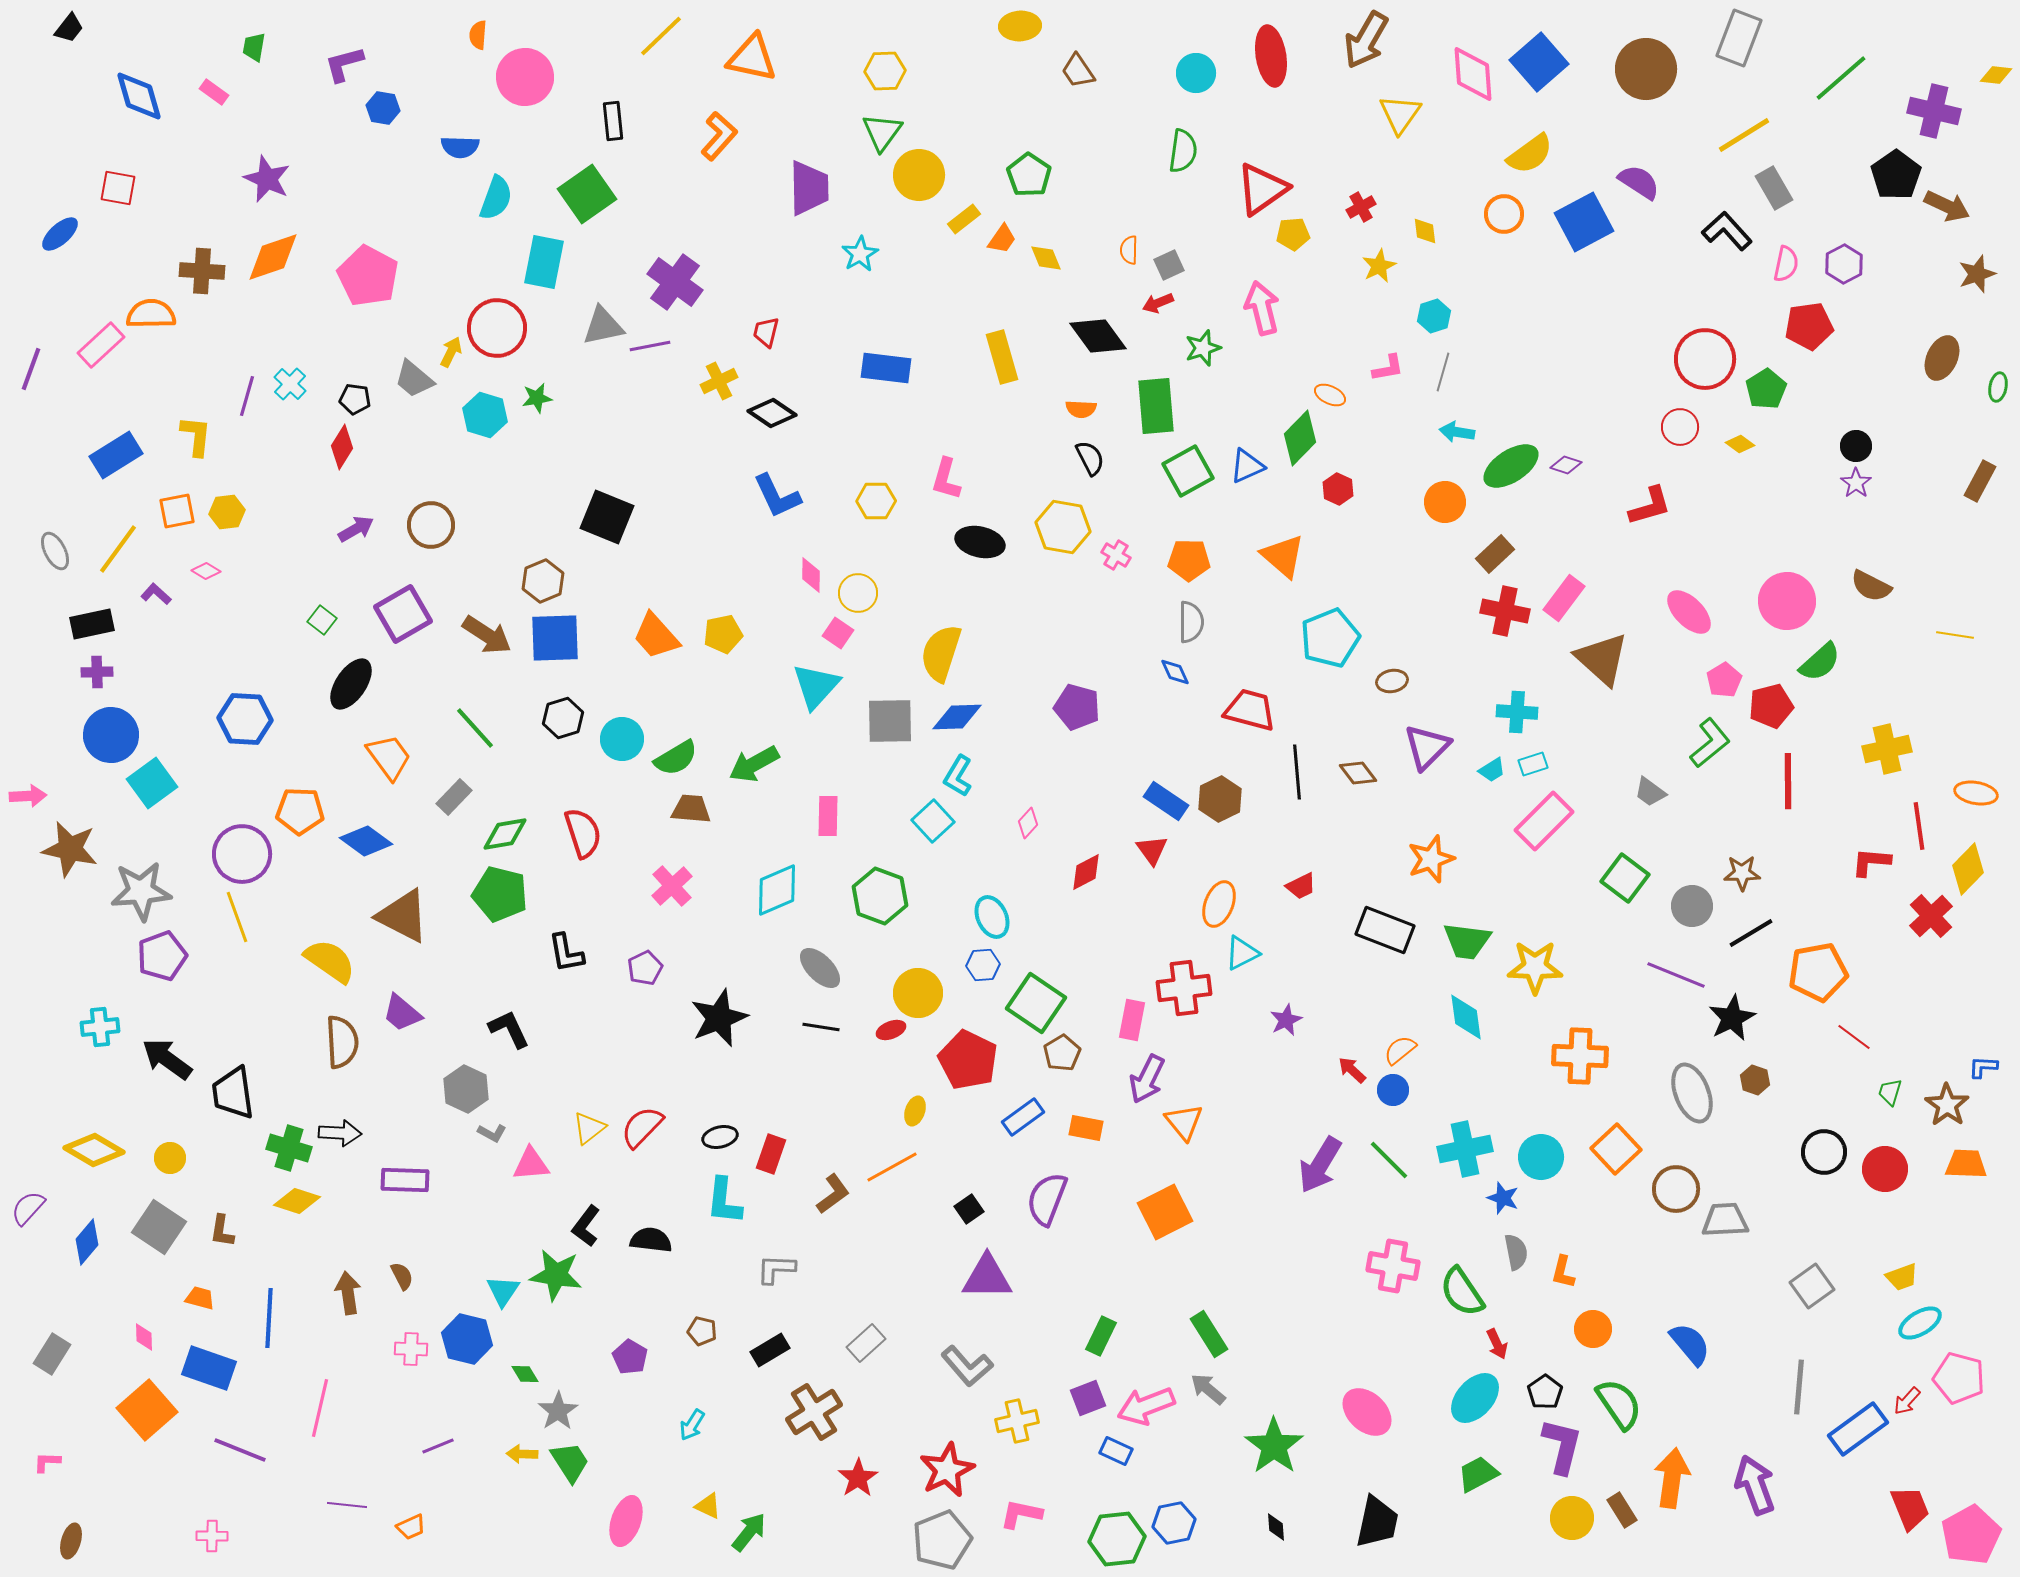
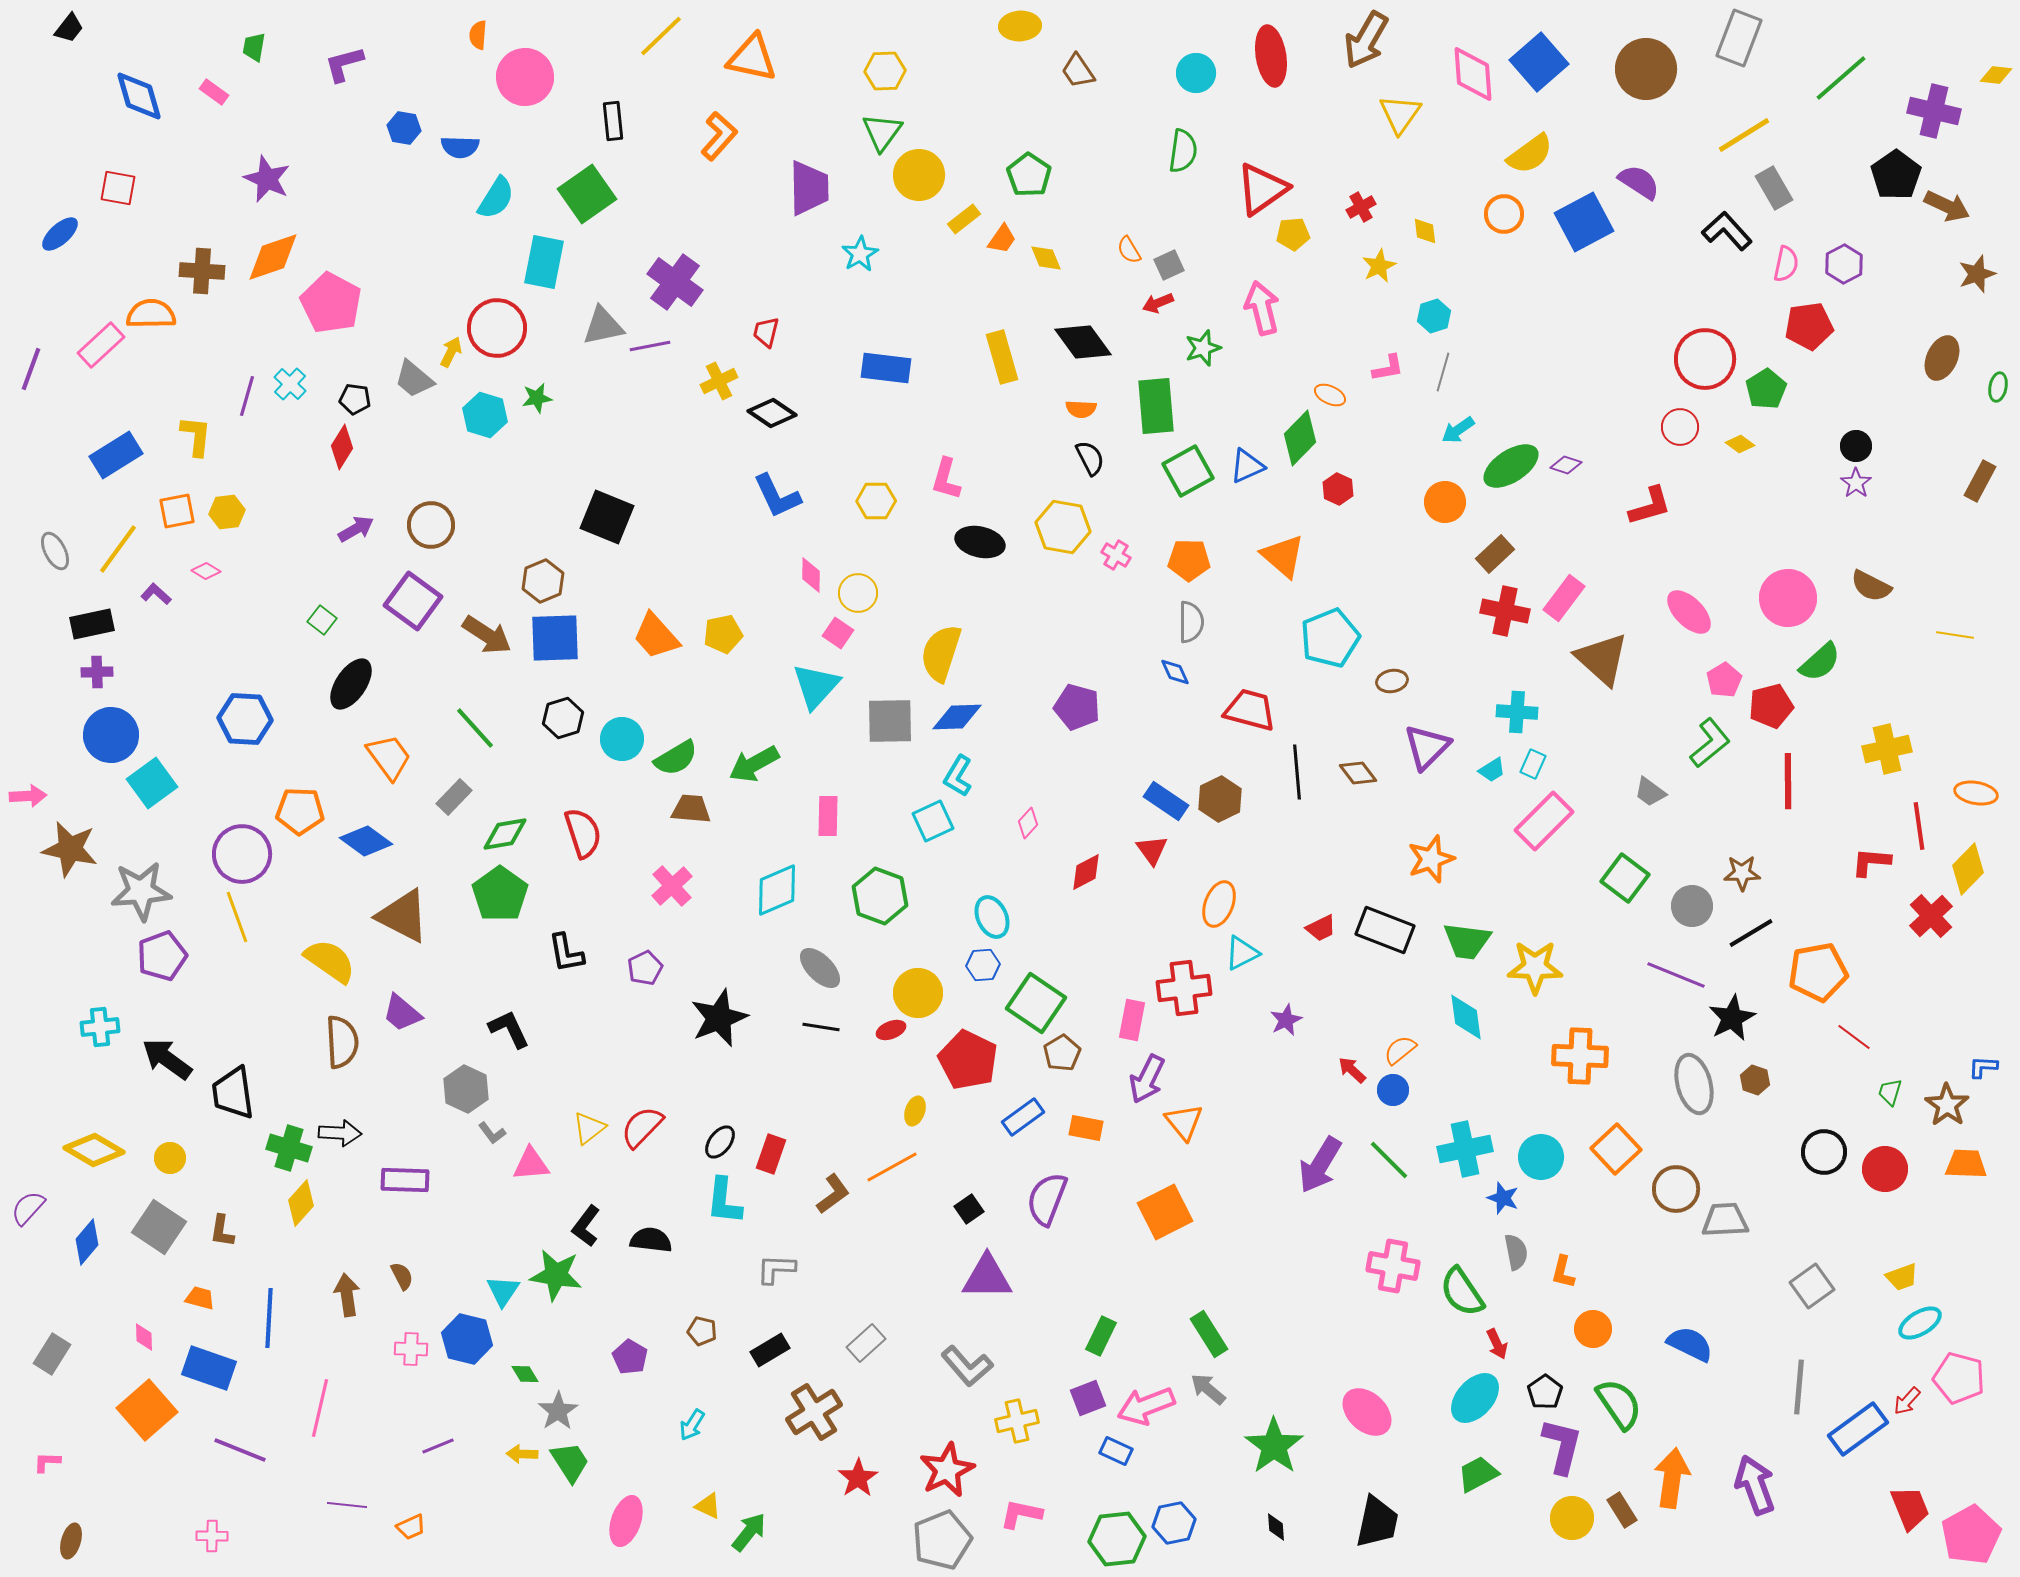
blue hexagon at (383, 108): moved 21 px right, 20 px down
cyan semicircle at (496, 198): rotated 12 degrees clockwise
orange semicircle at (1129, 250): rotated 32 degrees counterclockwise
pink pentagon at (368, 276): moved 37 px left, 27 px down
black diamond at (1098, 336): moved 15 px left, 6 px down
cyan arrow at (1457, 432): moved 1 px right, 2 px up; rotated 44 degrees counterclockwise
pink circle at (1787, 601): moved 1 px right, 3 px up
purple square at (403, 614): moved 10 px right, 13 px up; rotated 24 degrees counterclockwise
cyan rectangle at (1533, 764): rotated 48 degrees counterclockwise
cyan square at (933, 821): rotated 18 degrees clockwise
red trapezoid at (1301, 886): moved 20 px right, 42 px down
green pentagon at (500, 894): rotated 22 degrees clockwise
gray ellipse at (1692, 1093): moved 2 px right, 9 px up; rotated 6 degrees clockwise
gray L-shape at (492, 1133): rotated 24 degrees clockwise
black ellipse at (720, 1137): moved 5 px down; rotated 40 degrees counterclockwise
yellow diamond at (297, 1201): moved 4 px right, 2 px down; rotated 66 degrees counterclockwise
brown arrow at (348, 1293): moved 1 px left, 2 px down
blue semicircle at (1690, 1344): rotated 24 degrees counterclockwise
